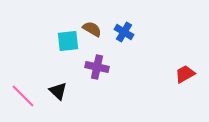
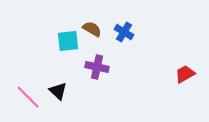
pink line: moved 5 px right, 1 px down
